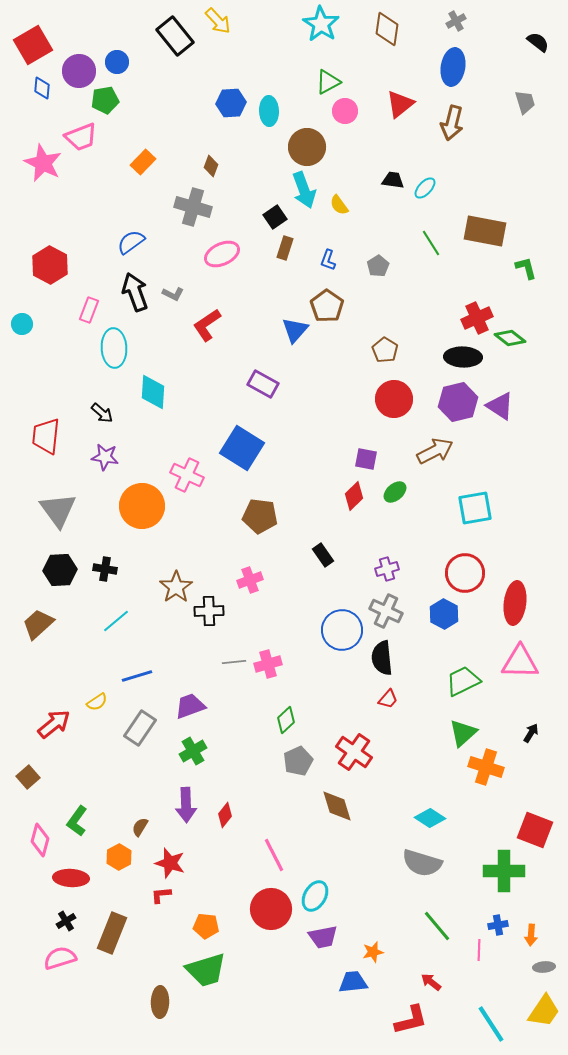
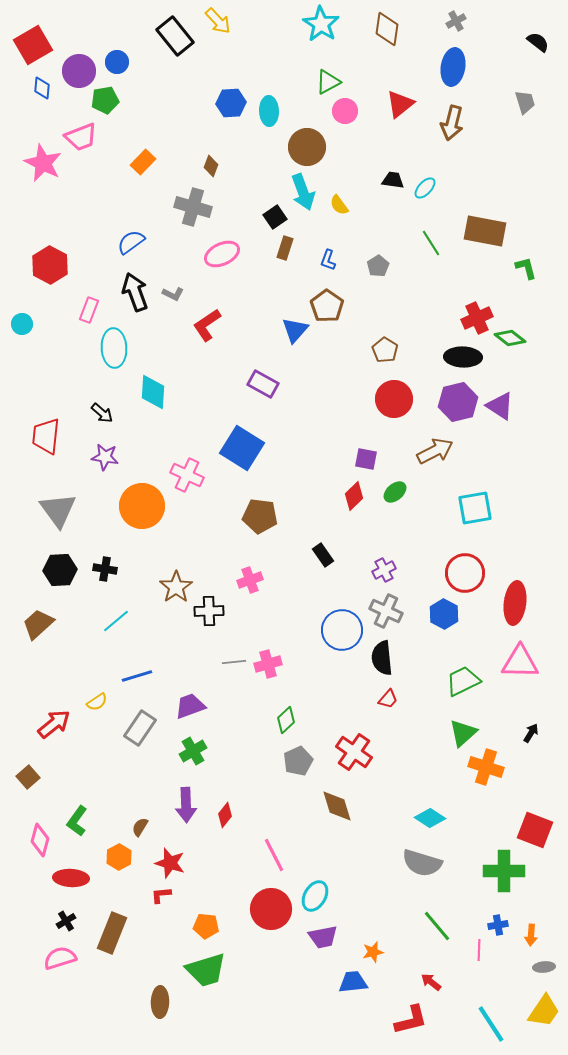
cyan arrow at (304, 190): moved 1 px left, 2 px down
purple cross at (387, 569): moved 3 px left, 1 px down; rotated 10 degrees counterclockwise
